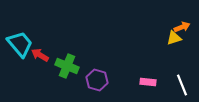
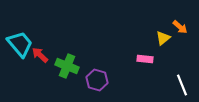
orange arrow: moved 2 px left; rotated 63 degrees clockwise
yellow triangle: moved 11 px left; rotated 21 degrees counterclockwise
red arrow: rotated 12 degrees clockwise
pink rectangle: moved 3 px left, 23 px up
